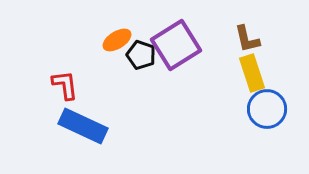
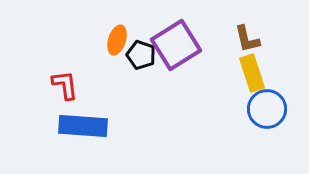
orange ellipse: rotated 40 degrees counterclockwise
blue rectangle: rotated 21 degrees counterclockwise
